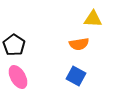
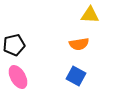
yellow triangle: moved 3 px left, 4 px up
black pentagon: rotated 25 degrees clockwise
